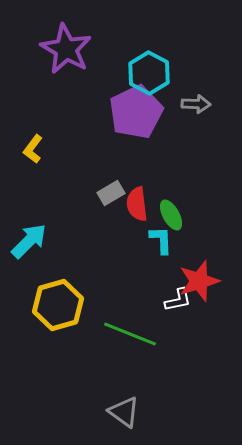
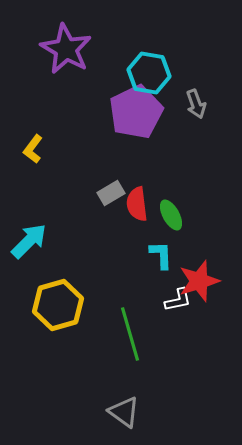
cyan hexagon: rotated 18 degrees counterclockwise
gray arrow: rotated 68 degrees clockwise
cyan L-shape: moved 15 px down
green line: rotated 52 degrees clockwise
